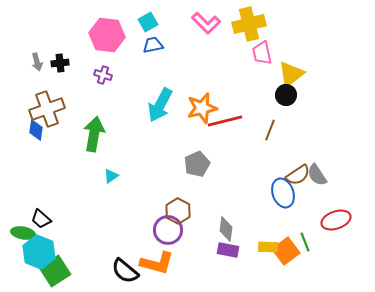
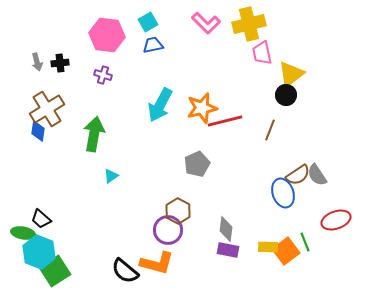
brown cross: rotated 12 degrees counterclockwise
blue diamond: moved 2 px right, 1 px down
